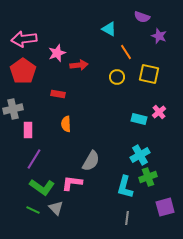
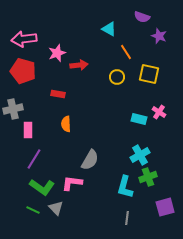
red pentagon: rotated 20 degrees counterclockwise
pink cross: rotated 16 degrees counterclockwise
gray semicircle: moved 1 px left, 1 px up
